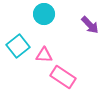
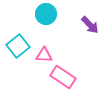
cyan circle: moved 2 px right
